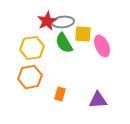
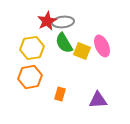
yellow square: moved 1 px left, 17 px down; rotated 18 degrees clockwise
